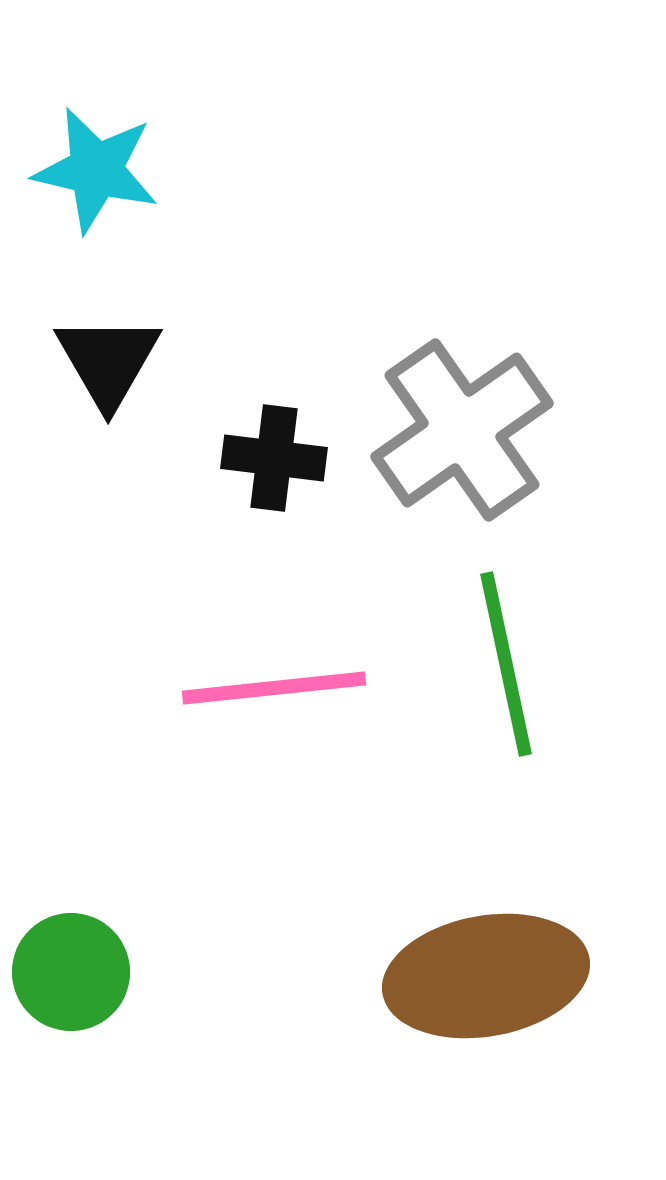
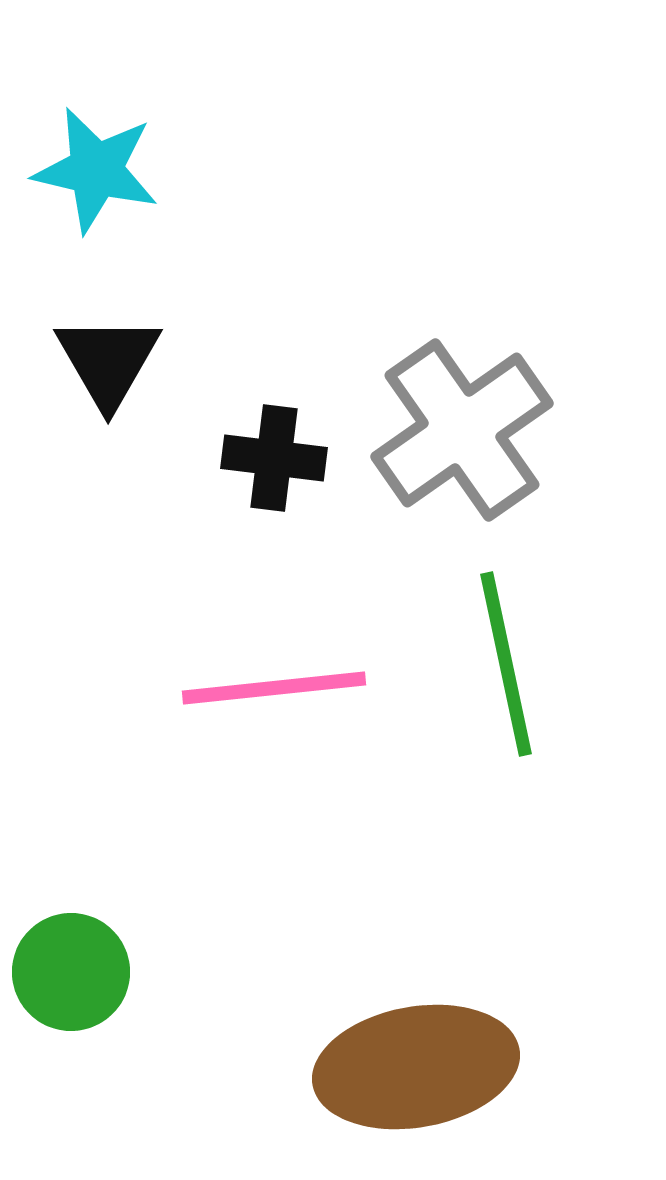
brown ellipse: moved 70 px left, 91 px down
